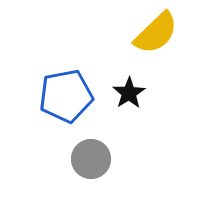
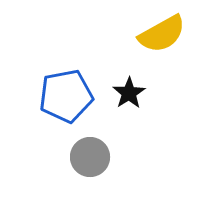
yellow semicircle: moved 6 px right, 1 px down; rotated 15 degrees clockwise
gray circle: moved 1 px left, 2 px up
